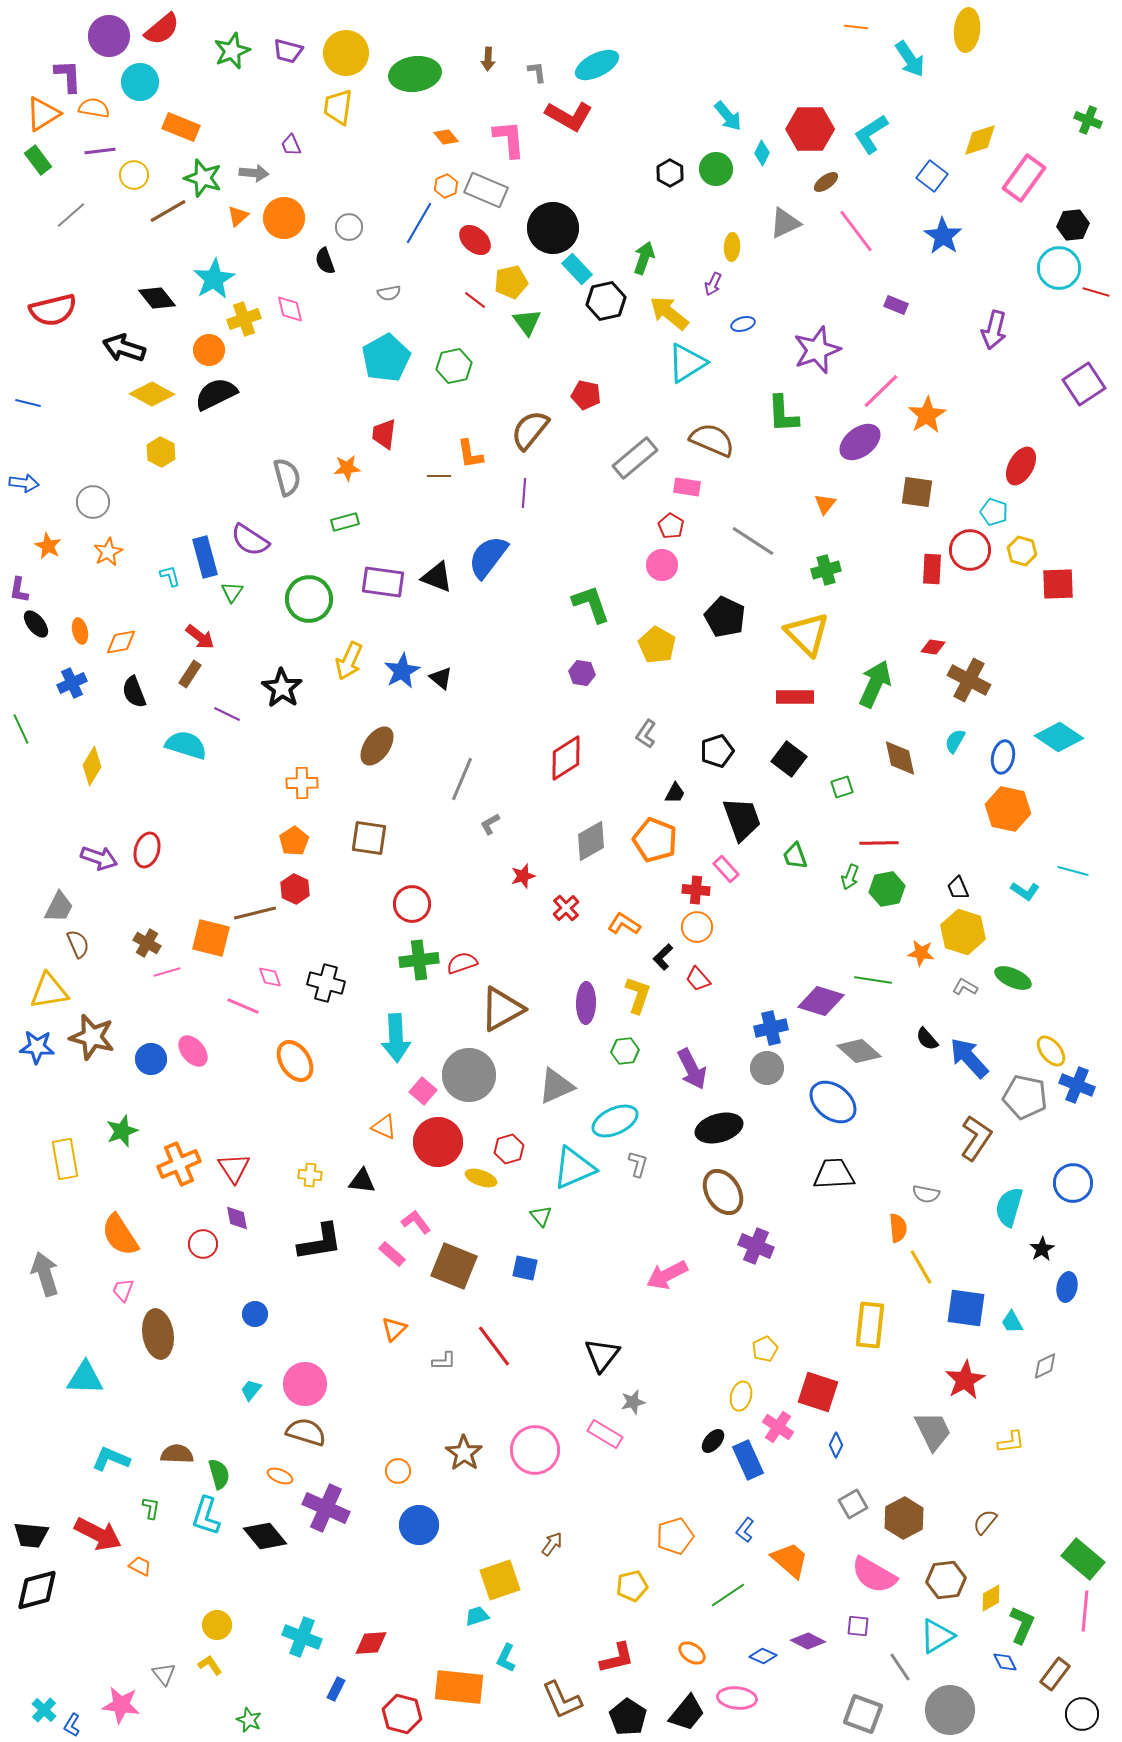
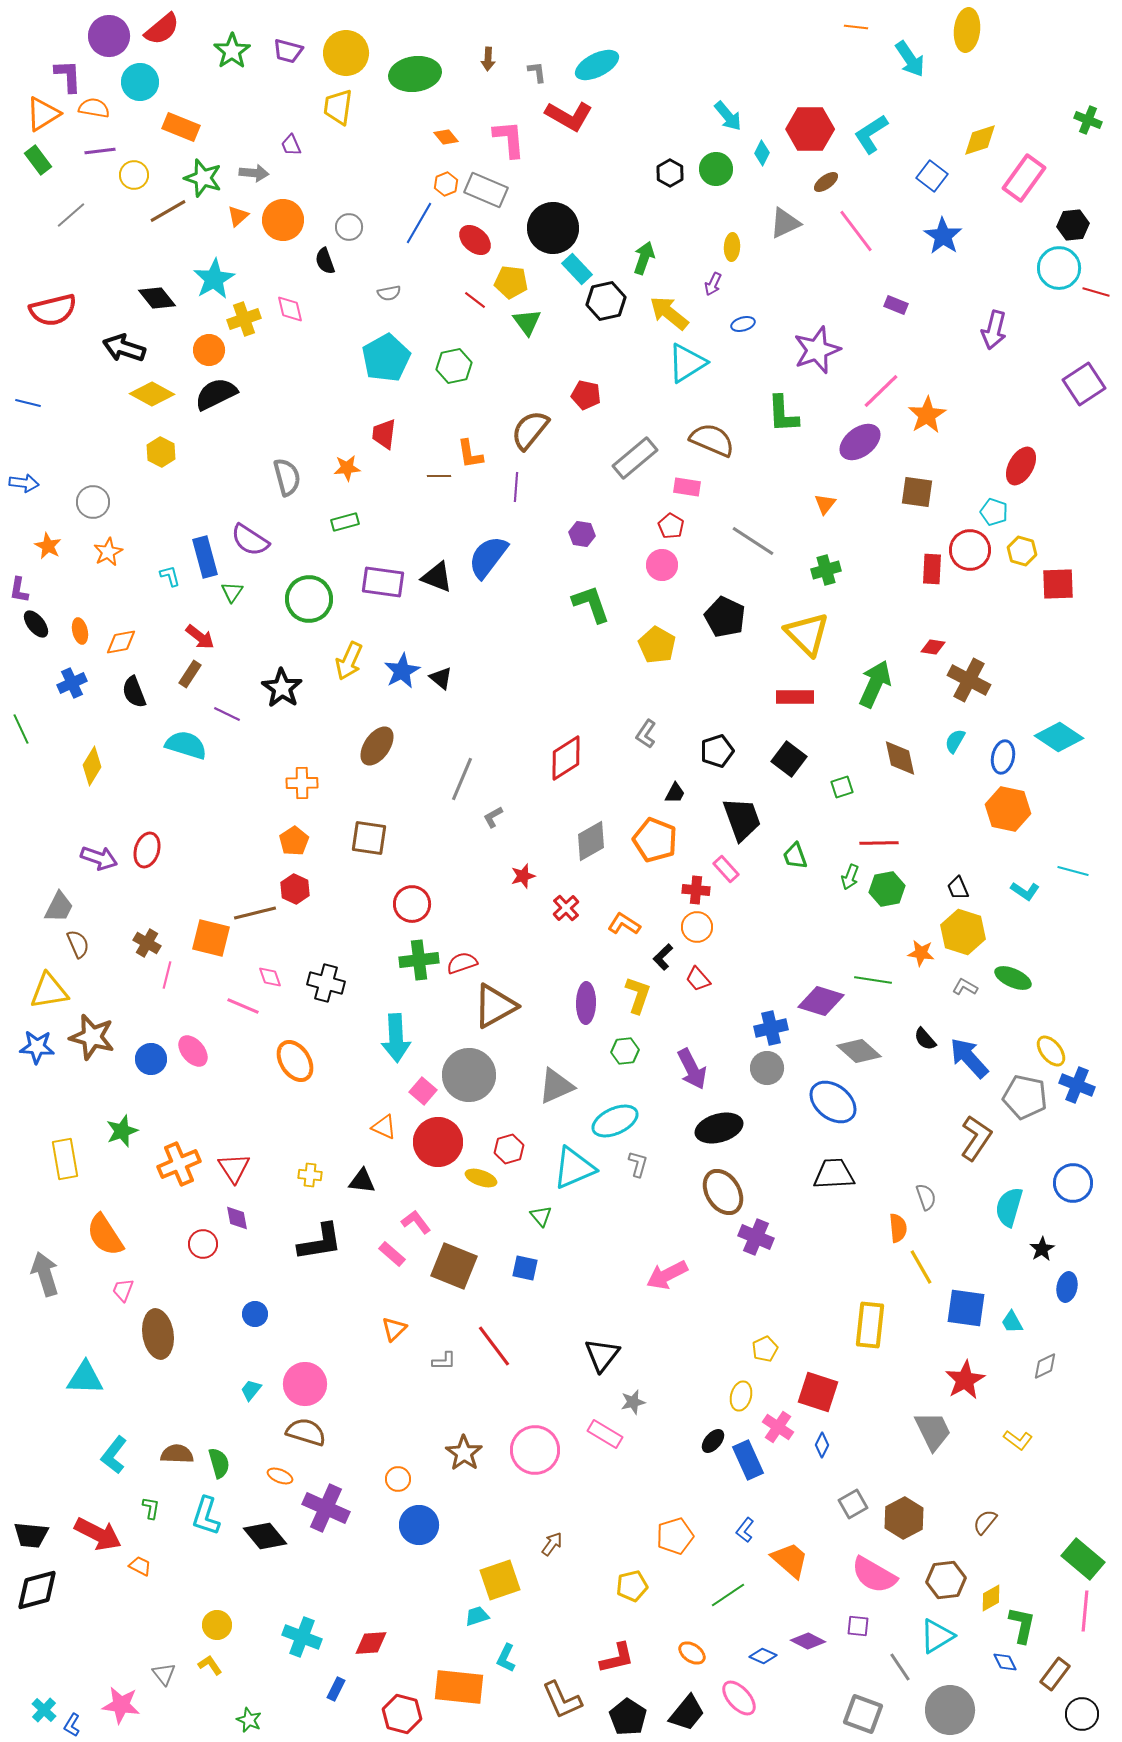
green star at (232, 51): rotated 12 degrees counterclockwise
orange hexagon at (446, 186): moved 2 px up
orange circle at (284, 218): moved 1 px left, 2 px down
yellow pentagon at (511, 282): rotated 20 degrees clockwise
purple line at (524, 493): moved 8 px left, 6 px up
purple hexagon at (582, 673): moved 139 px up
gray L-shape at (490, 824): moved 3 px right, 7 px up
pink line at (167, 972): moved 3 px down; rotated 60 degrees counterclockwise
brown triangle at (502, 1009): moved 7 px left, 3 px up
black semicircle at (927, 1039): moved 2 px left
gray semicircle at (926, 1194): moved 3 px down; rotated 120 degrees counterclockwise
orange semicircle at (120, 1235): moved 15 px left
purple cross at (756, 1246): moved 9 px up
yellow L-shape at (1011, 1442): moved 7 px right, 2 px up; rotated 44 degrees clockwise
blue diamond at (836, 1445): moved 14 px left
cyan L-shape at (111, 1459): moved 3 px right, 4 px up; rotated 75 degrees counterclockwise
orange circle at (398, 1471): moved 8 px down
green semicircle at (219, 1474): moved 11 px up
green L-shape at (1022, 1625): rotated 12 degrees counterclockwise
pink ellipse at (737, 1698): moved 2 px right; rotated 42 degrees clockwise
